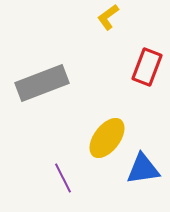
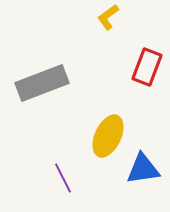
yellow ellipse: moved 1 px right, 2 px up; rotated 12 degrees counterclockwise
